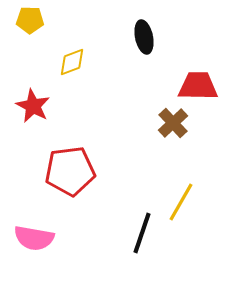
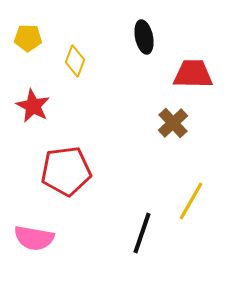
yellow pentagon: moved 2 px left, 18 px down
yellow diamond: moved 3 px right, 1 px up; rotated 48 degrees counterclockwise
red trapezoid: moved 5 px left, 12 px up
red pentagon: moved 4 px left
yellow line: moved 10 px right, 1 px up
